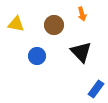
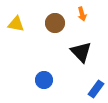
brown circle: moved 1 px right, 2 px up
blue circle: moved 7 px right, 24 px down
